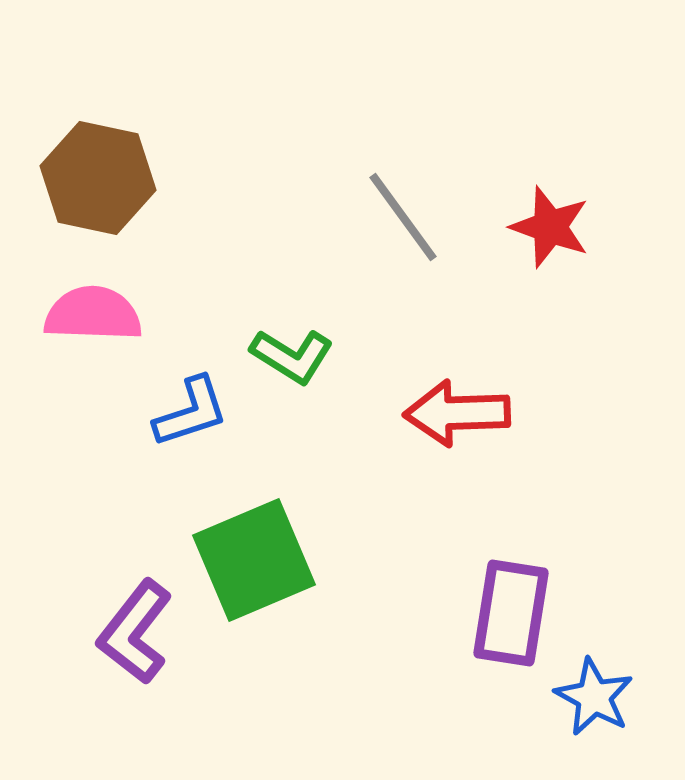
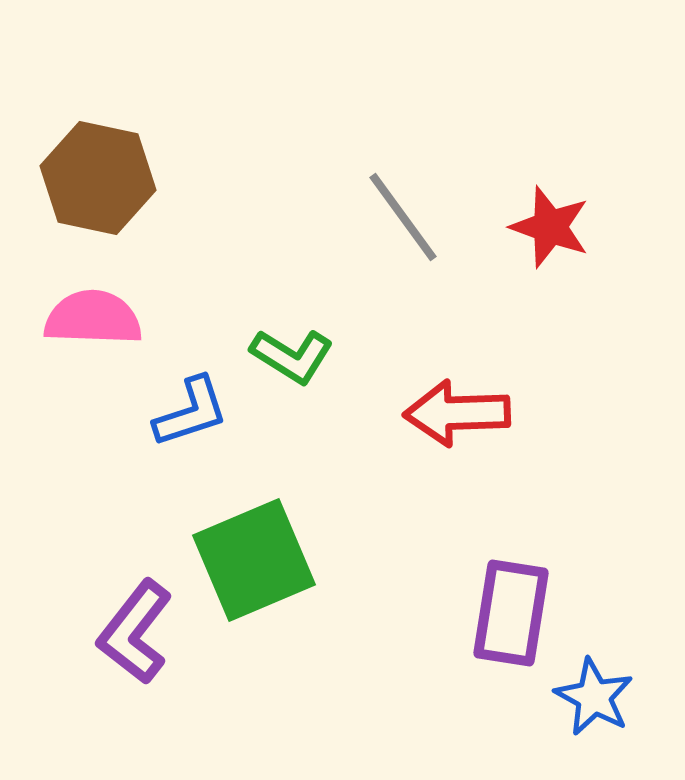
pink semicircle: moved 4 px down
